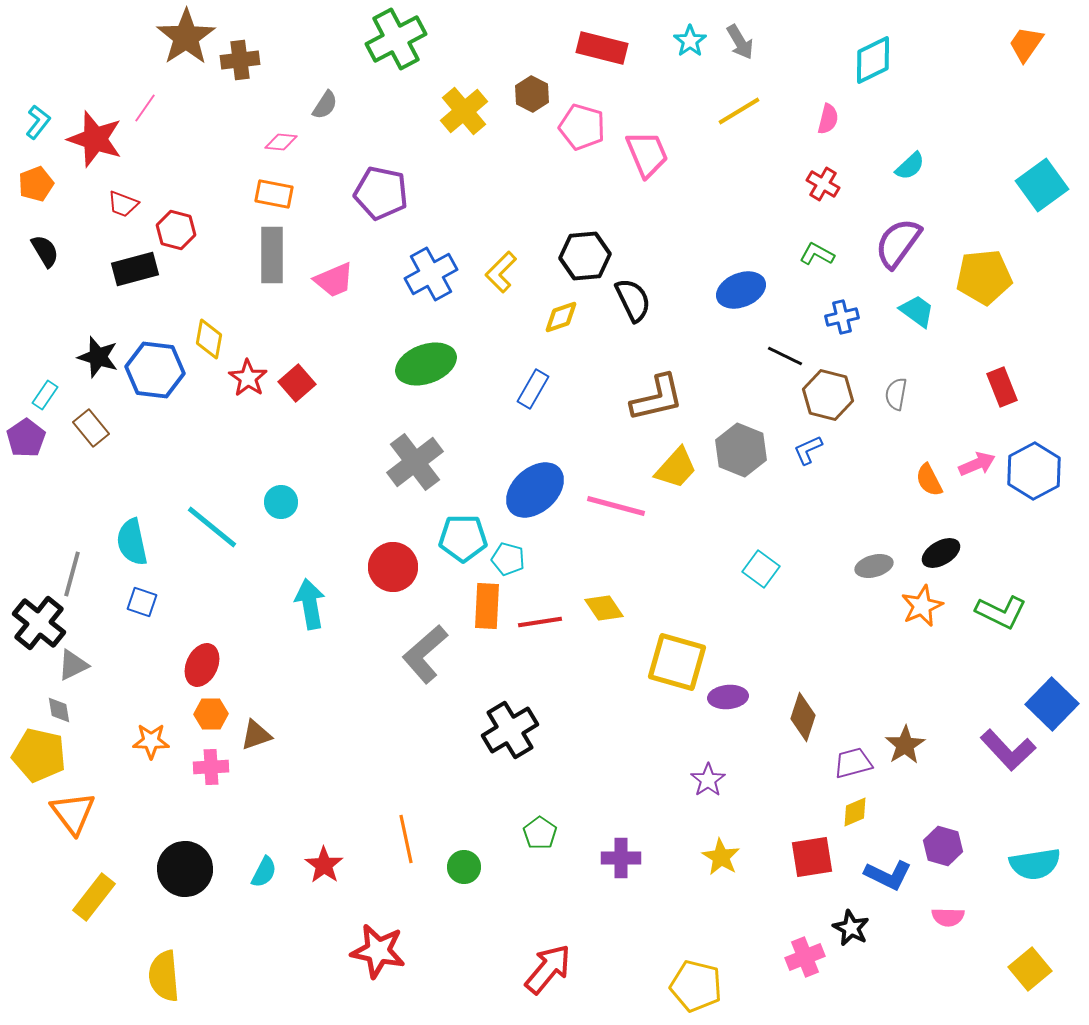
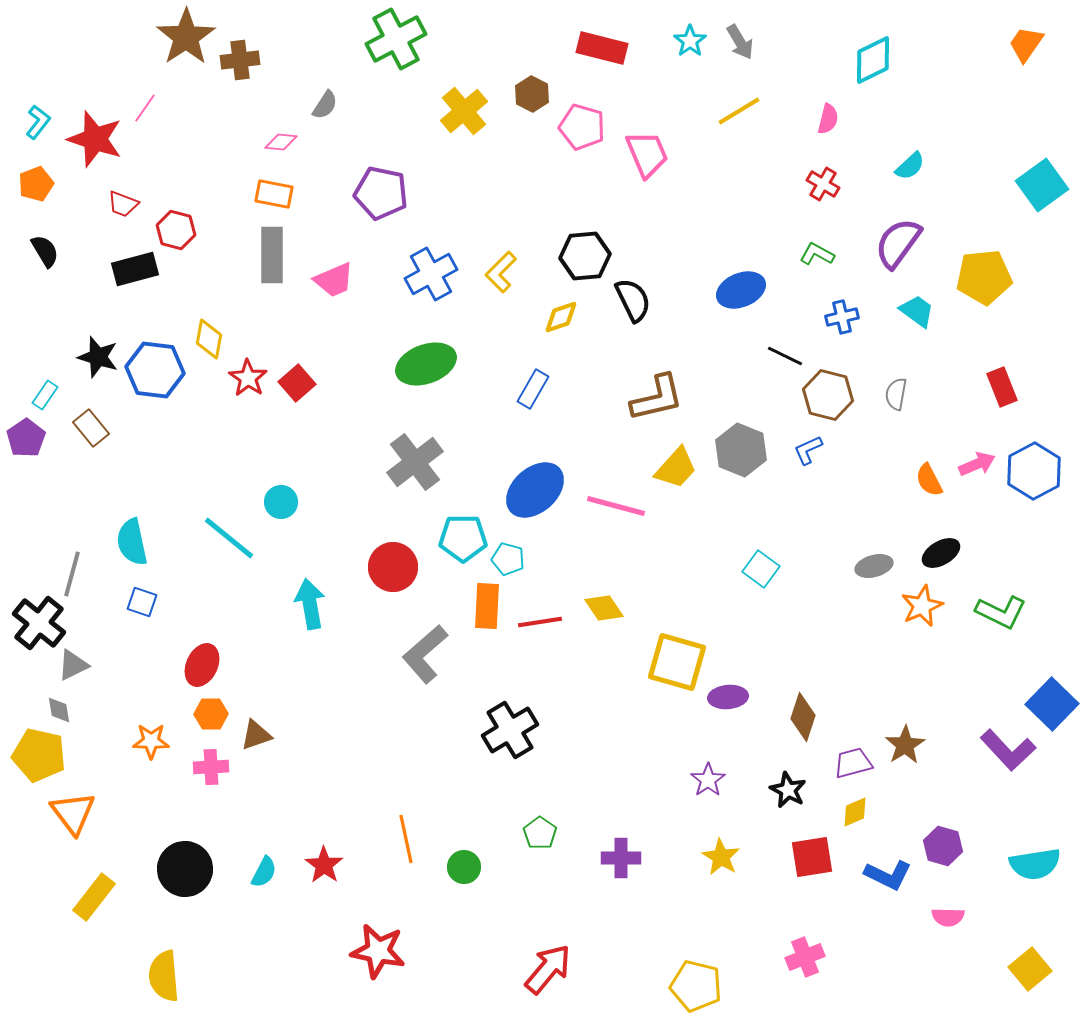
cyan line at (212, 527): moved 17 px right, 11 px down
black star at (851, 928): moved 63 px left, 138 px up
